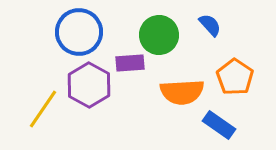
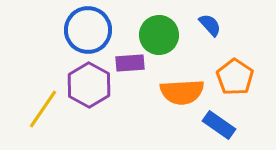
blue circle: moved 9 px right, 2 px up
